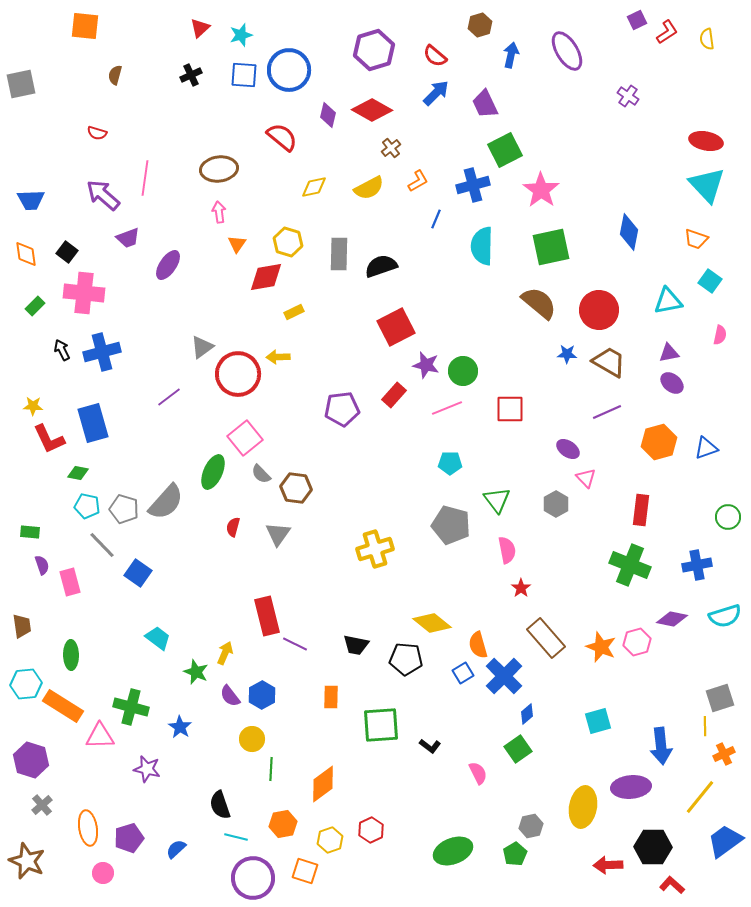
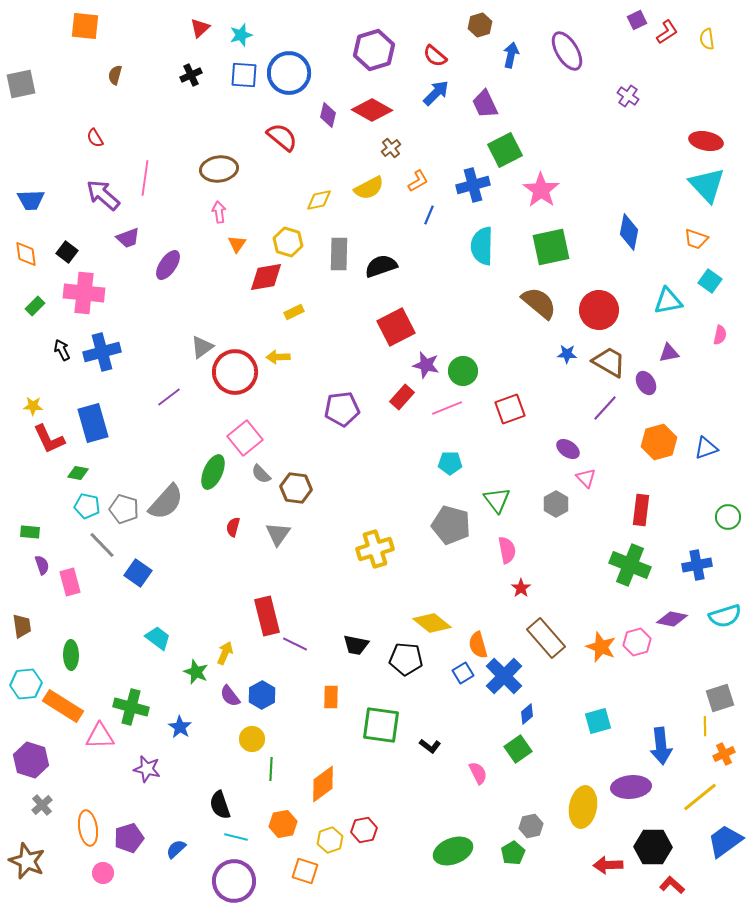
blue circle at (289, 70): moved 3 px down
red semicircle at (97, 133): moved 2 px left, 5 px down; rotated 42 degrees clockwise
yellow diamond at (314, 187): moved 5 px right, 13 px down
blue line at (436, 219): moved 7 px left, 4 px up
red circle at (238, 374): moved 3 px left, 2 px up
purple ellipse at (672, 383): moved 26 px left; rotated 20 degrees clockwise
red rectangle at (394, 395): moved 8 px right, 2 px down
red square at (510, 409): rotated 20 degrees counterclockwise
purple line at (607, 412): moved 2 px left, 4 px up; rotated 24 degrees counterclockwise
green square at (381, 725): rotated 12 degrees clockwise
yellow line at (700, 797): rotated 12 degrees clockwise
red hexagon at (371, 830): moved 7 px left; rotated 15 degrees clockwise
green pentagon at (515, 854): moved 2 px left, 1 px up
purple circle at (253, 878): moved 19 px left, 3 px down
